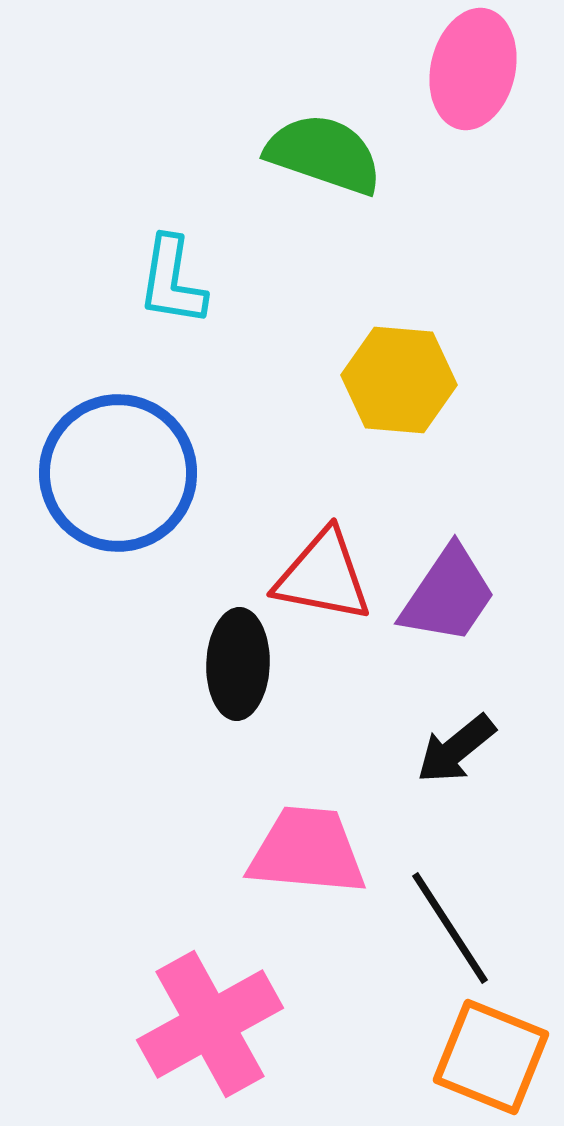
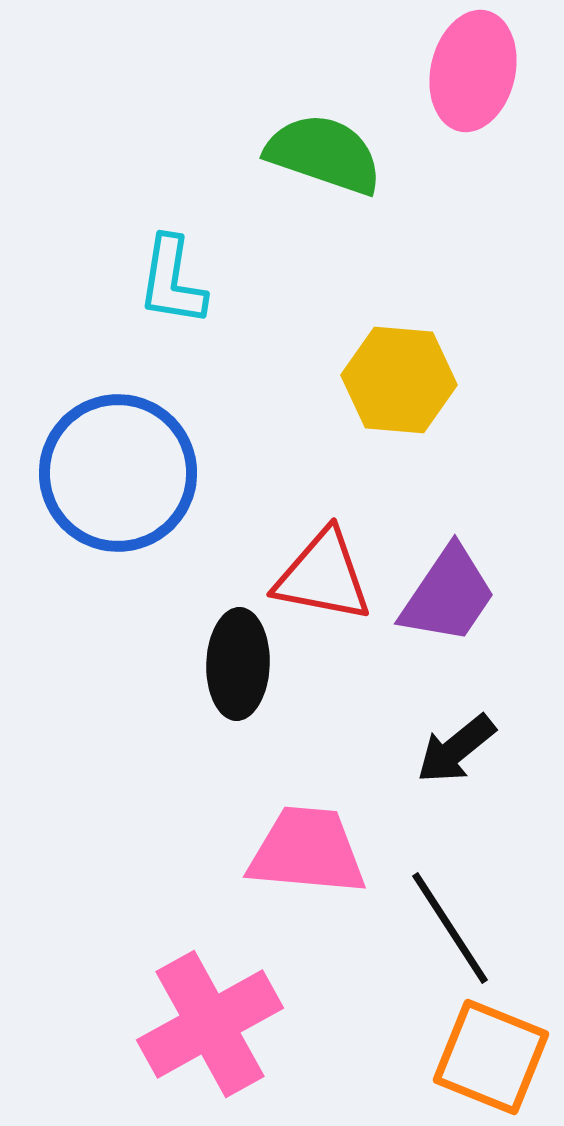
pink ellipse: moved 2 px down
